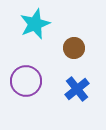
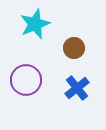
purple circle: moved 1 px up
blue cross: moved 1 px up
